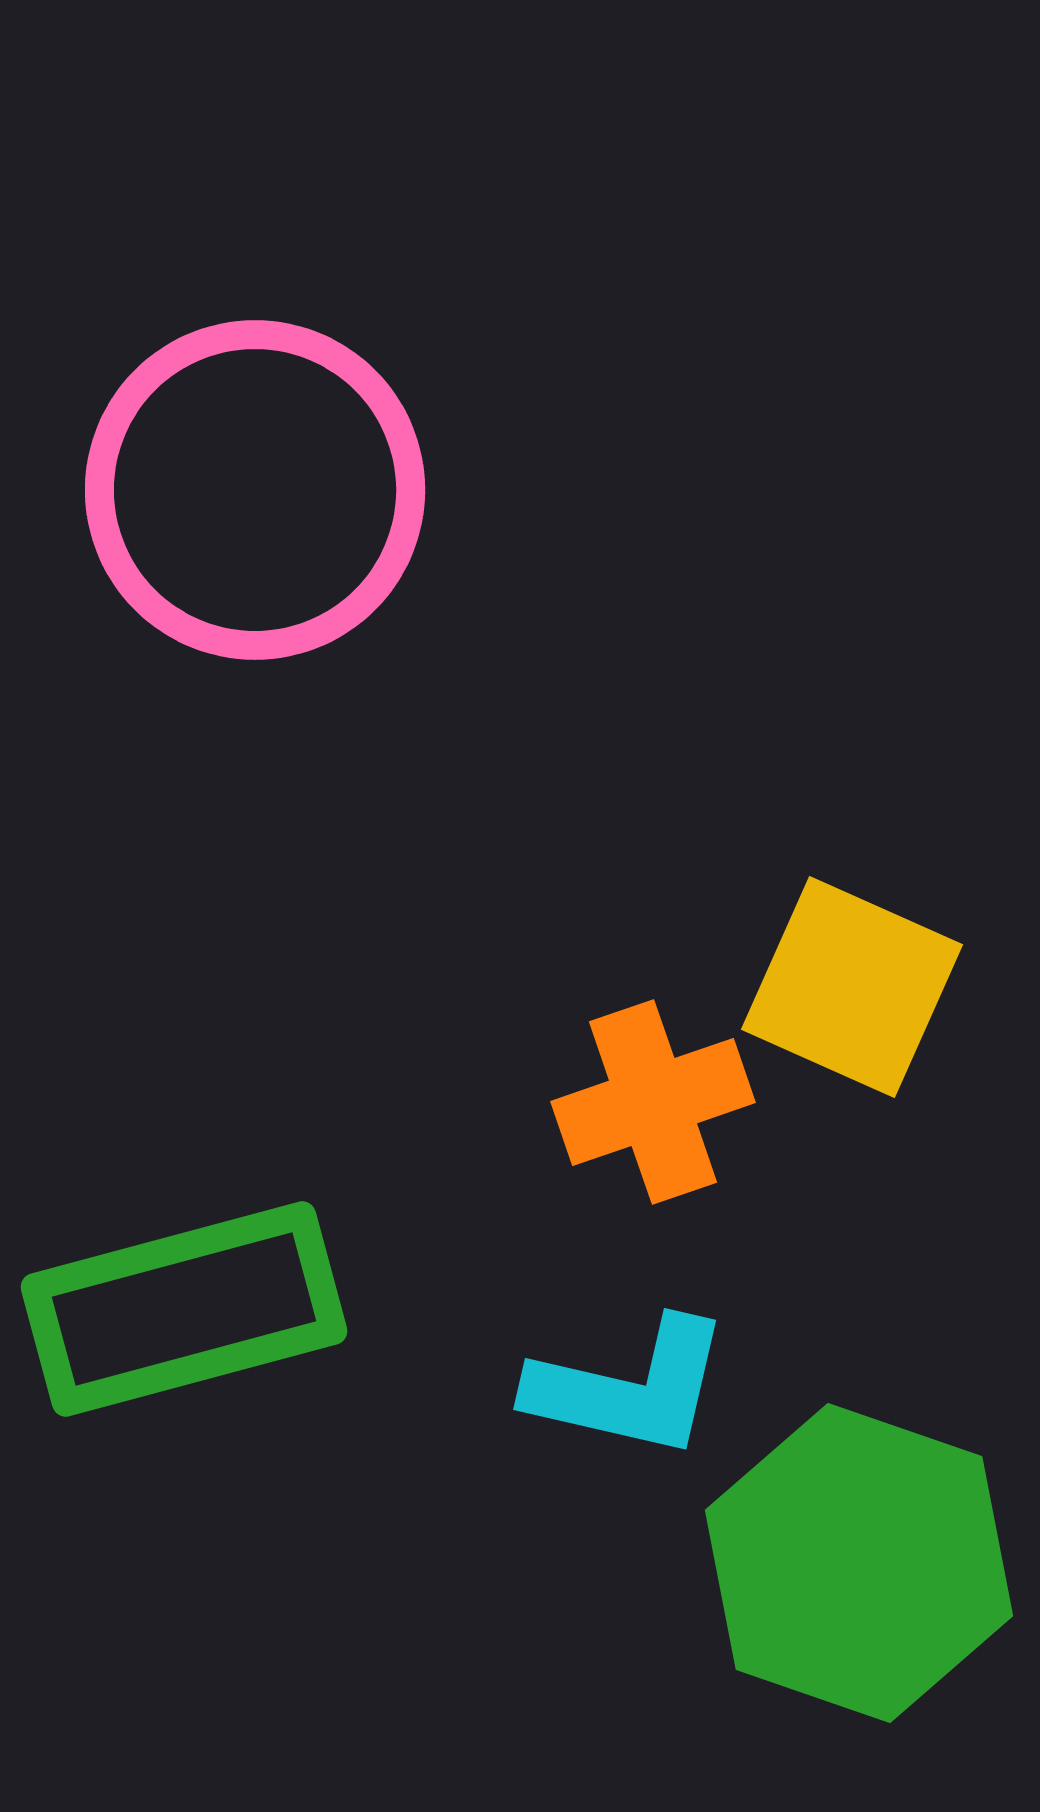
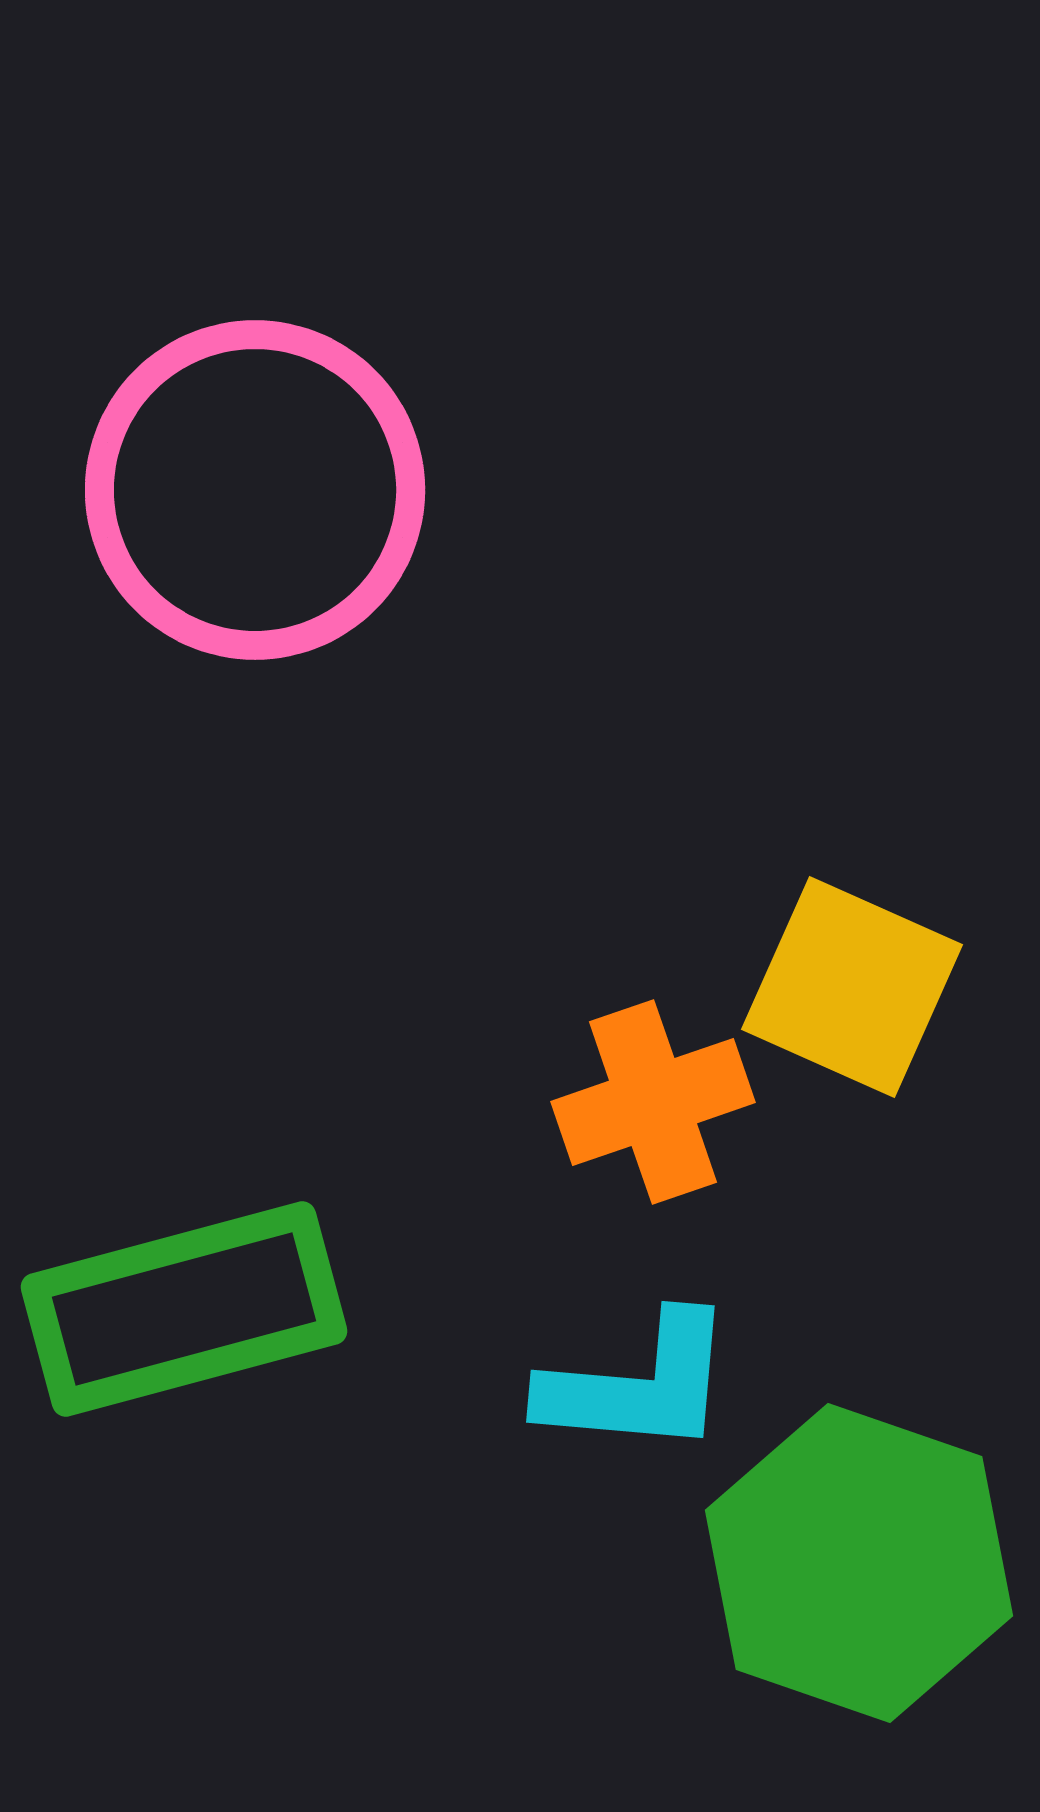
cyan L-shape: moved 9 px right, 3 px up; rotated 8 degrees counterclockwise
